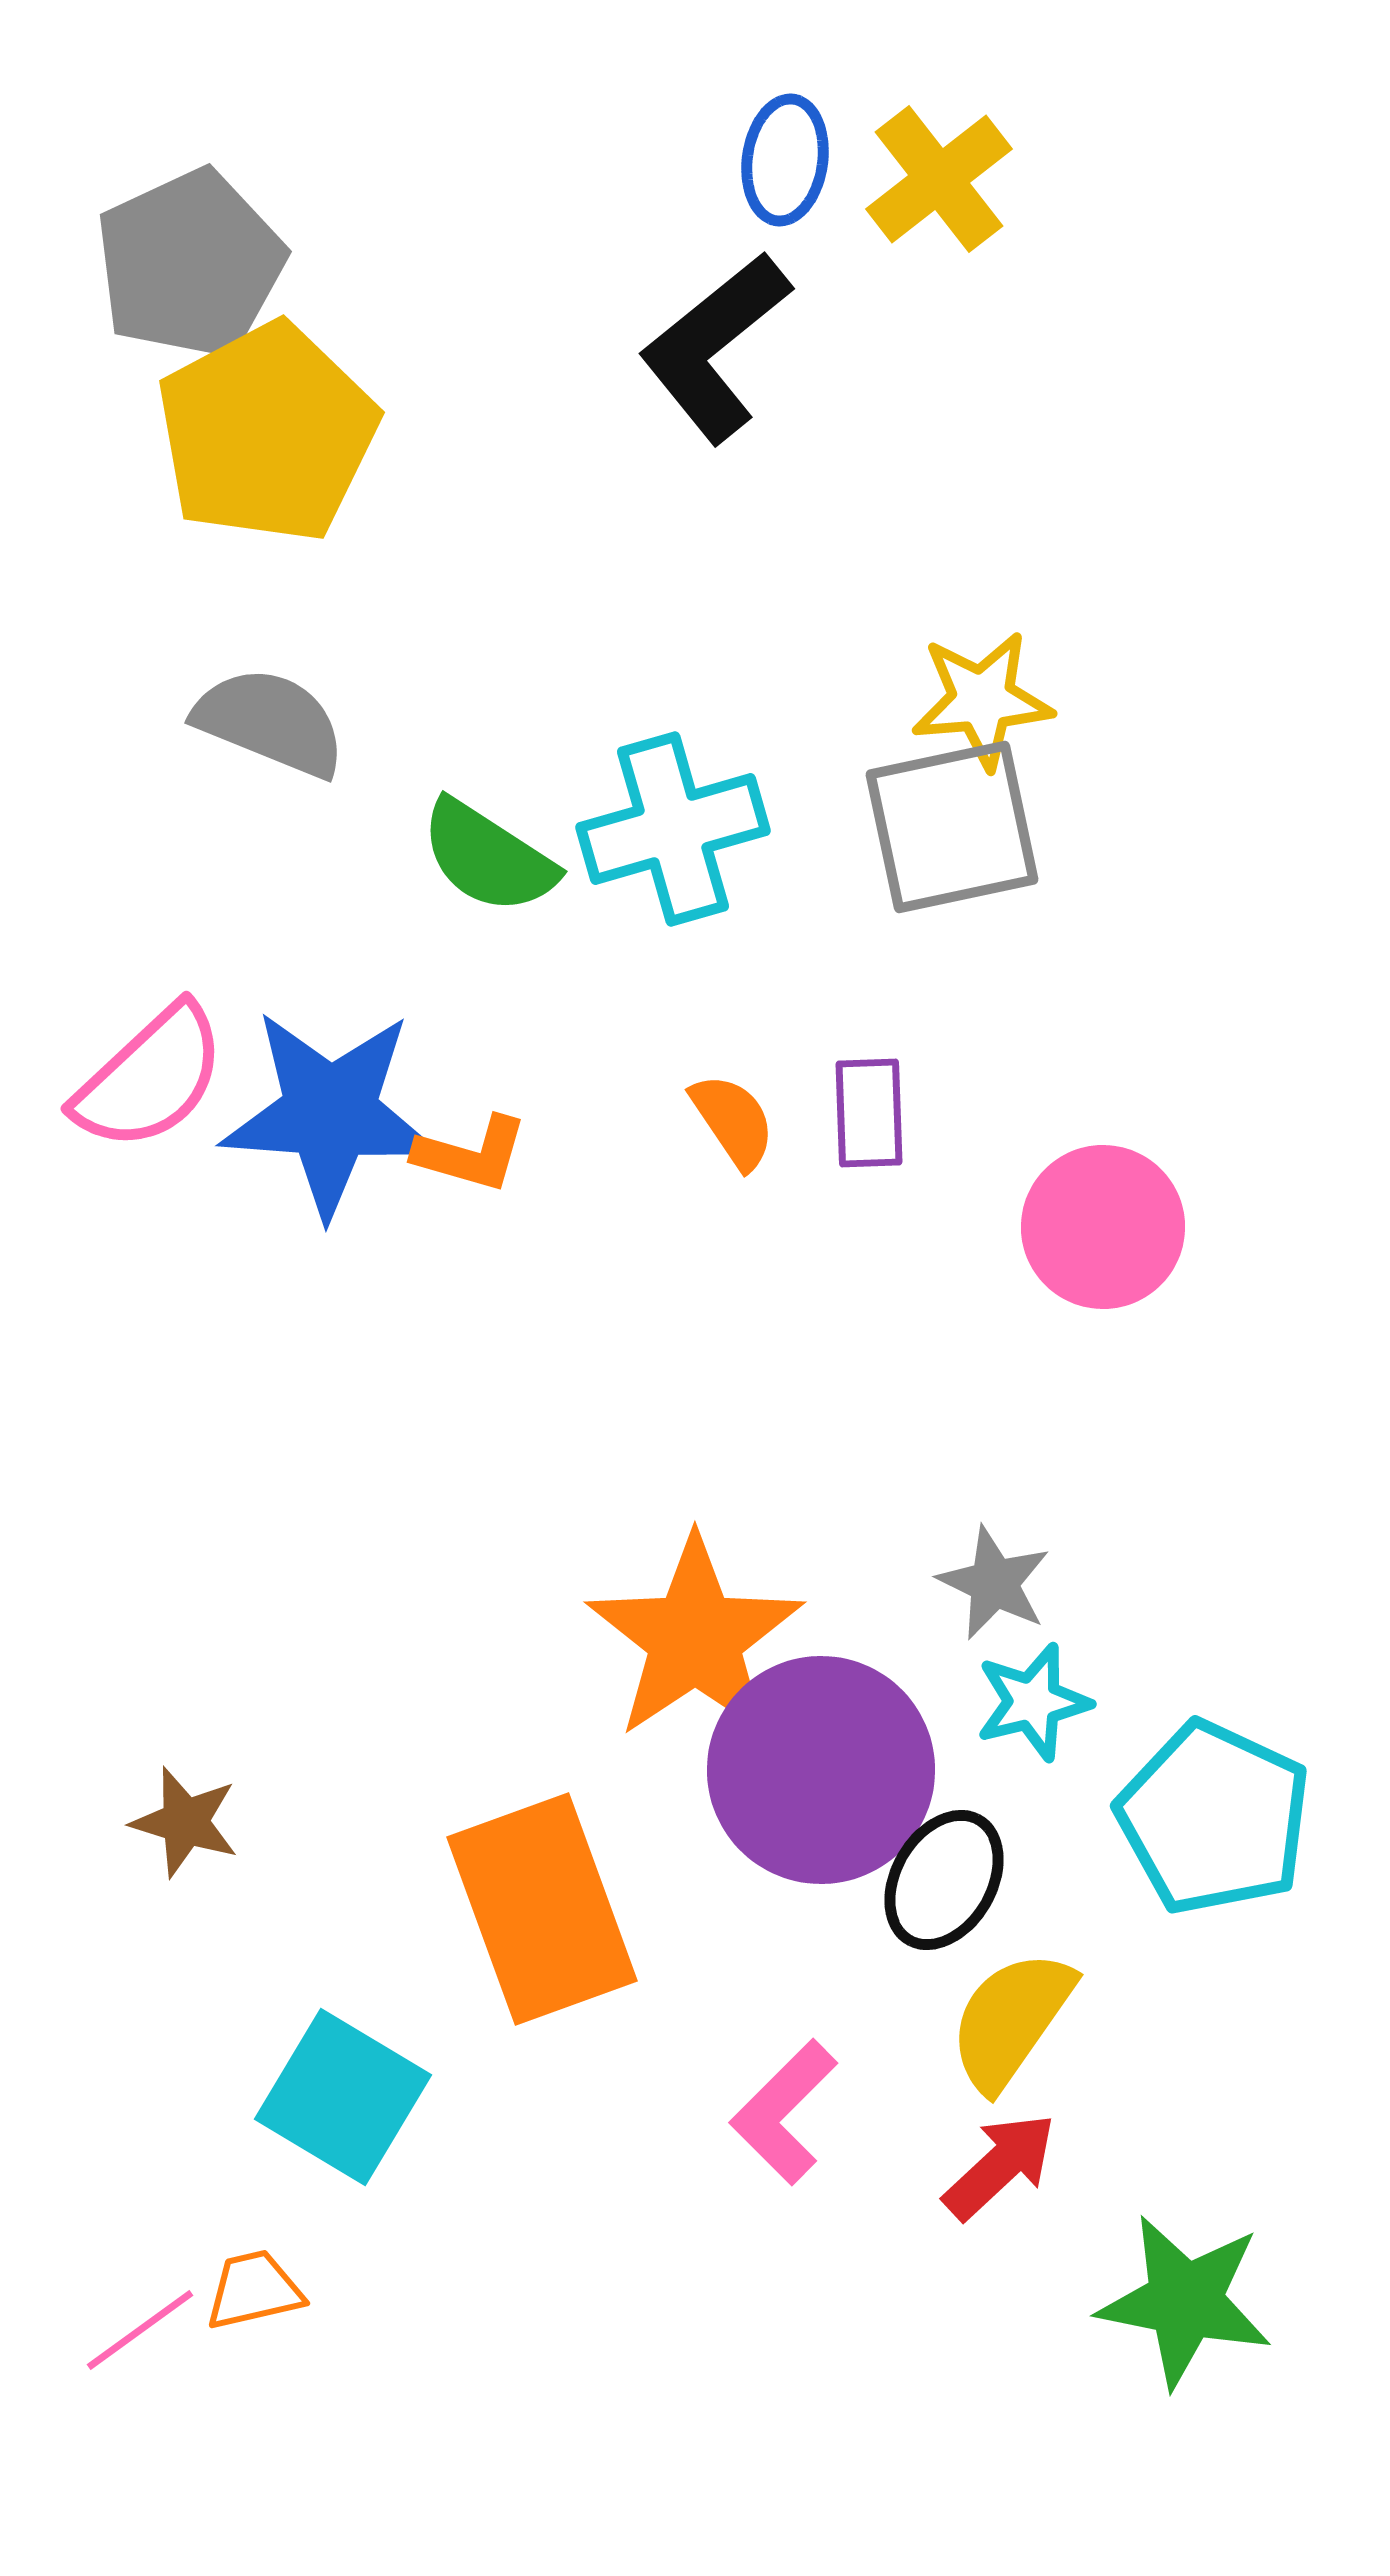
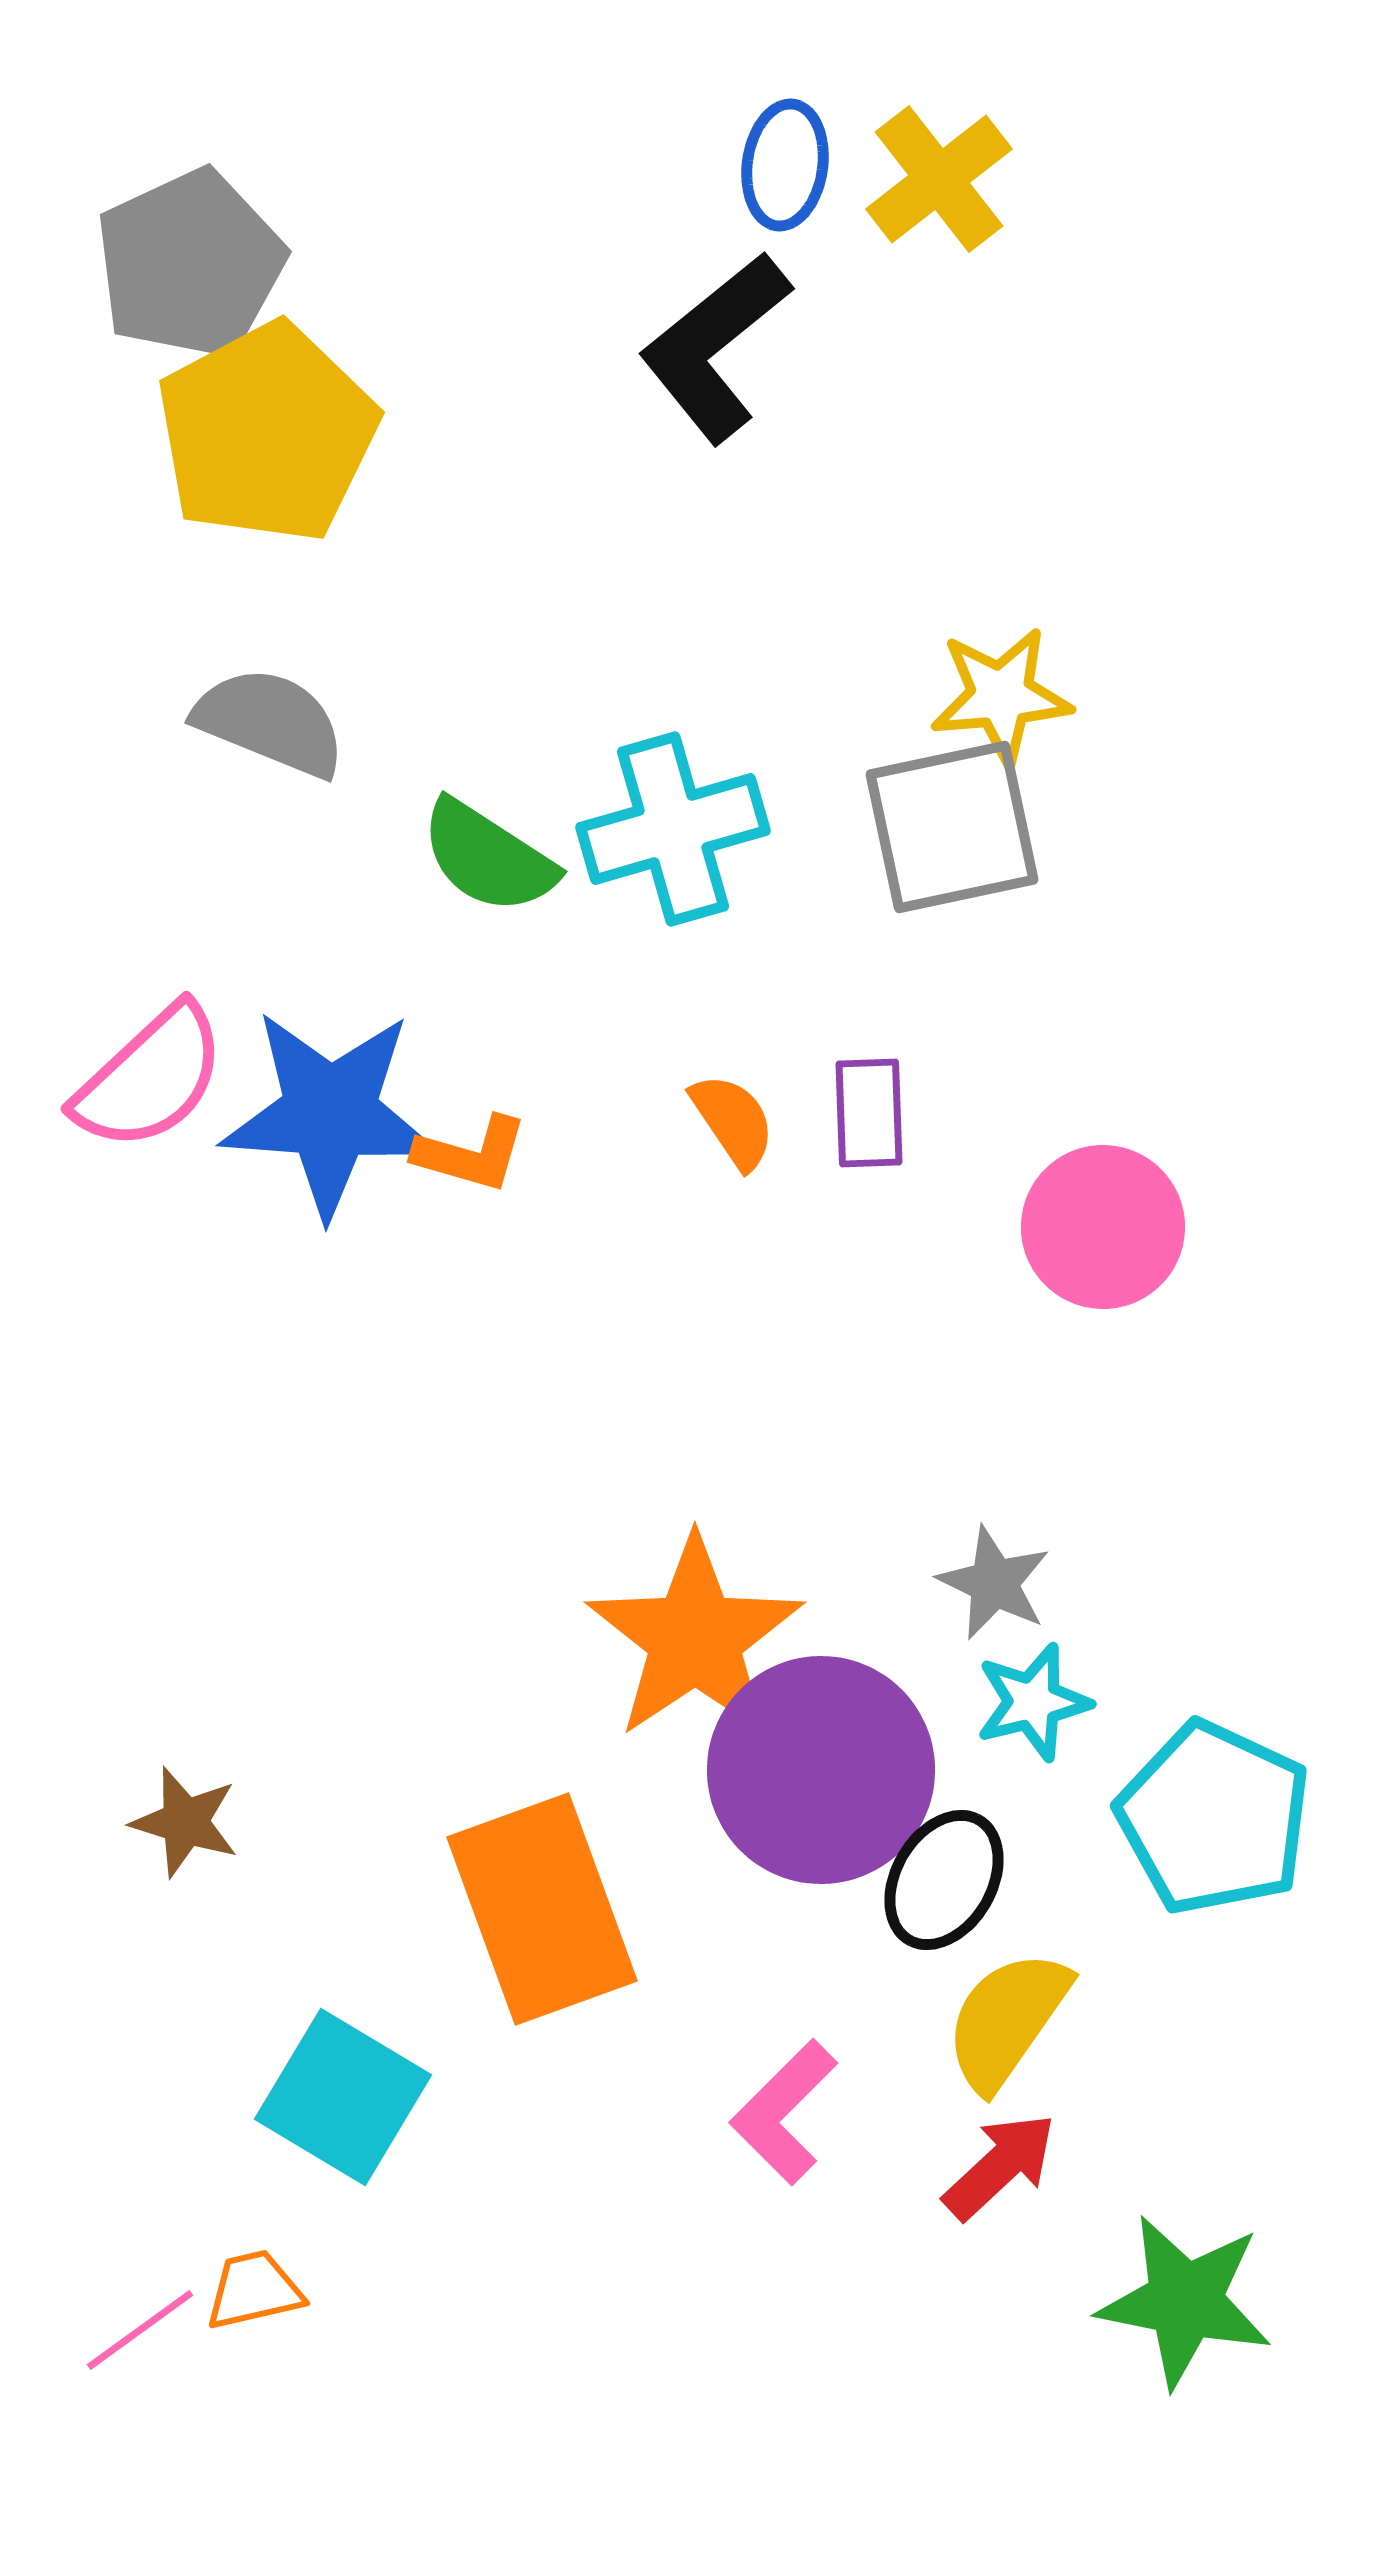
blue ellipse: moved 5 px down
yellow star: moved 19 px right, 4 px up
yellow semicircle: moved 4 px left
